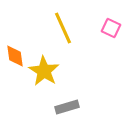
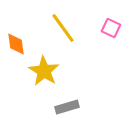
yellow line: rotated 12 degrees counterclockwise
orange diamond: moved 1 px right, 12 px up
